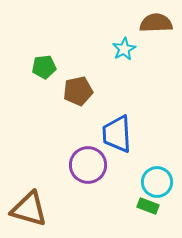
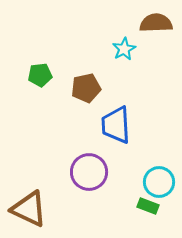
green pentagon: moved 4 px left, 8 px down
brown pentagon: moved 8 px right, 3 px up
blue trapezoid: moved 1 px left, 9 px up
purple circle: moved 1 px right, 7 px down
cyan circle: moved 2 px right
brown triangle: rotated 9 degrees clockwise
